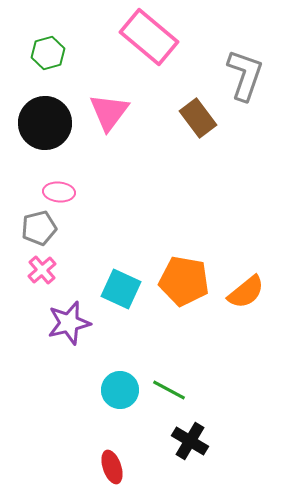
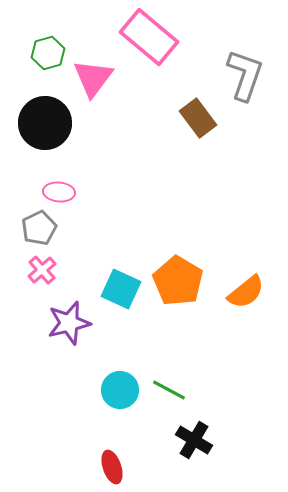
pink triangle: moved 16 px left, 34 px up
gray pentagon: rotated 12 degrees counterclockwise
orange pentagon: moved 6 px left; rotated 21 degrees clockwise
black cross: moved 4 px right, 1 px up
